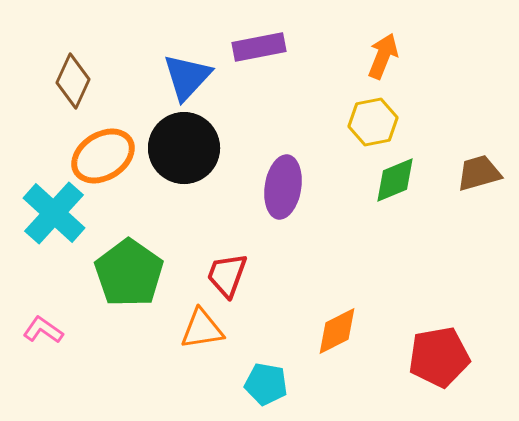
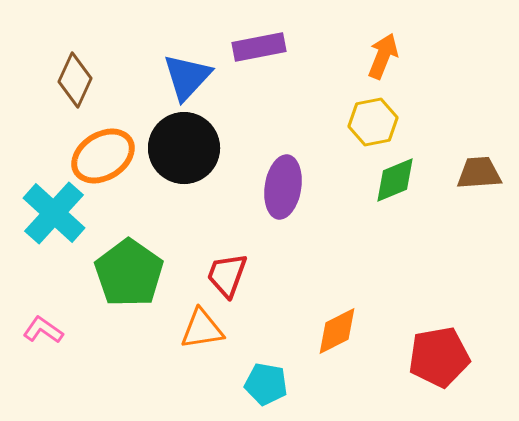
brown diamond: moved 2 px right, 1 px up
brown trapezoid: rotated 12 degrees clockwise
